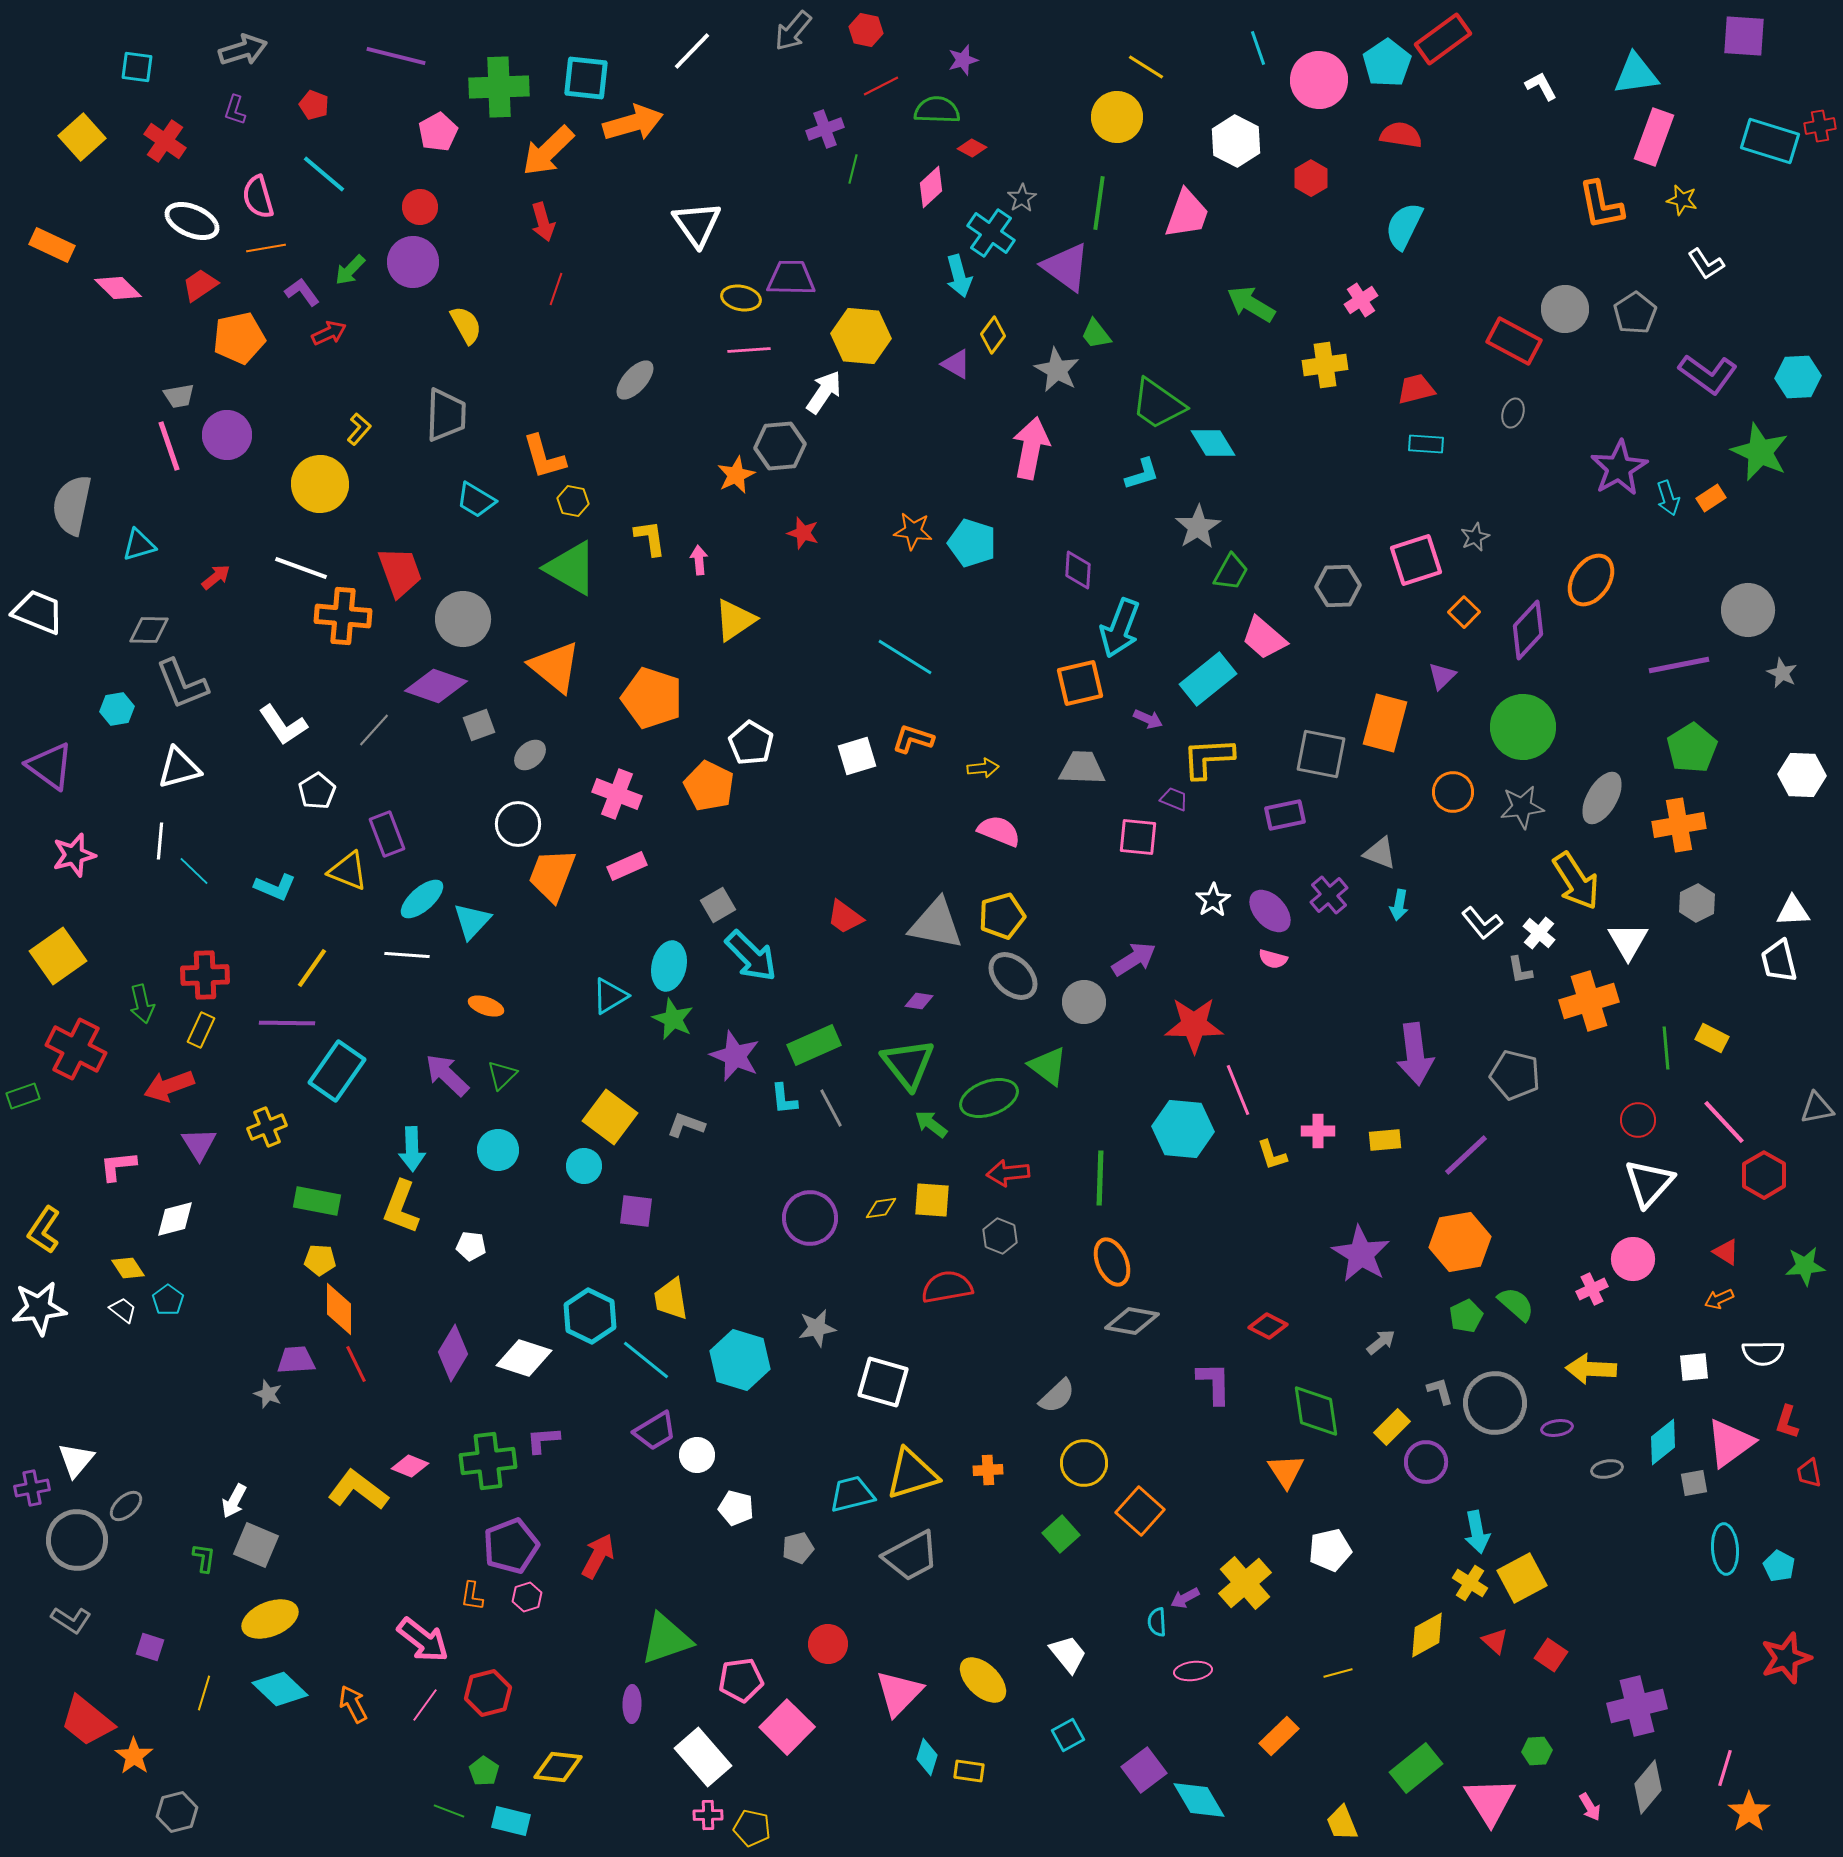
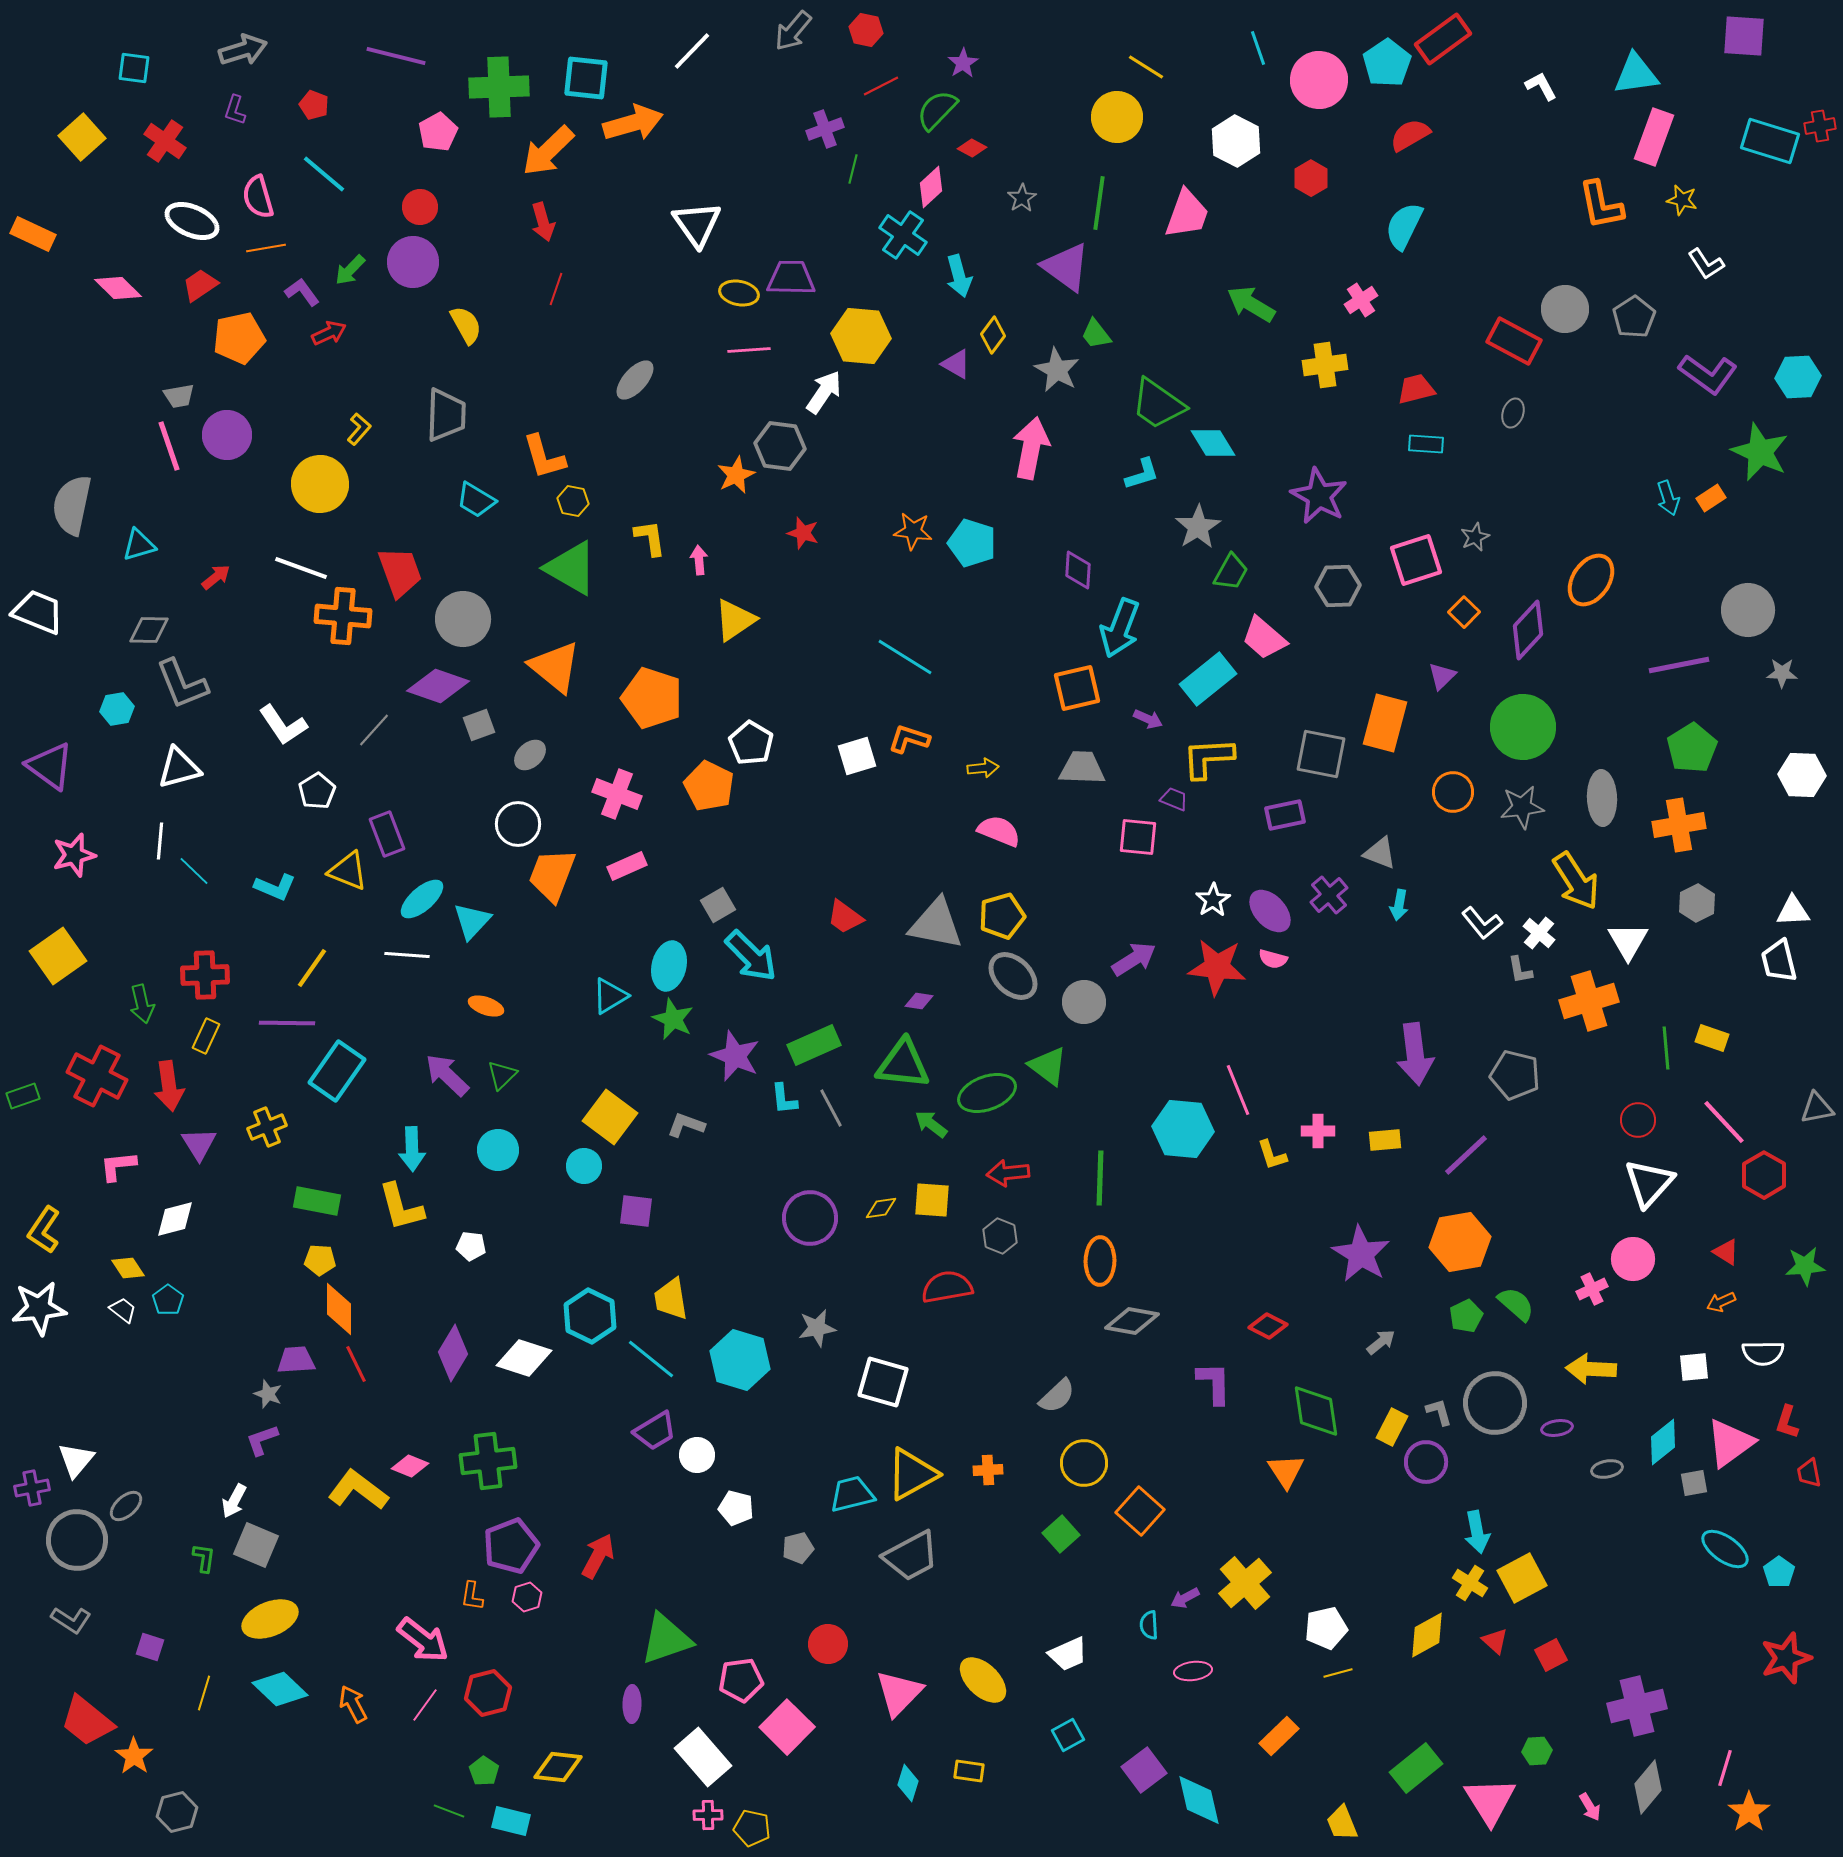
purple star at (963, 60): moved 3 px down; rotated 16 degrees counterclockwise
cyan square at (137, 67): moved 3 px left, 1 px down
green semicircle at (937, 110): rotated 48 degrees counterclockwise
red semicircle at (1401, 135): moved 9 px right; rotated 39 degrees counterclockwise
cyan cross at (991, 233): moved 88 px left, 2 px down
orange rectangle at (52, 245): moved 19 px left, 11 px up
yellow ellipse at (741, 298): moved 2 px left, 5 px up
gray pentagon at (1635, 313): moved 1 px left, 4 px down
gray hexagon at (780, 446): rotated 12 degrees clockwise
purple star at (1619, 468): moved 300 px left, 28 px down; rotated 14 degrees counterclockwise
gray star at (1782, 673): rotated 24 degrees counterclockwise
orange square at (1080, 683): moved 3 px left, 5 px down
purple diamond at (436, 686): moved 2 px right
orange L-shape at (913, 739): moved 4 px left
gray ellipse at (1602, 798): rotated 32 degrees counterclockwise
red star at (1194, 1025): moved 23 px right, 58 px up; rotated 6 degrees clockwise
yellow rectangle at (201, 1030): moved 5 px right, 6 px down
yellow rectangle at (1712, 1038): rotated 8 degrees counterclockwise
red cross at (76, 1049): moved 21 px right, 27 px down
green triangle at (908, 1064): moved 5 px left; rotated 46 degrees counterclockwise
red arrow at (169, 1086): rotated 78 degrees counterclockwise
green ellipse at (989, 1098): moved 2 px left, 5 px up
yellow L-shape at (401, 1207): rotated 36 degrees counterclockwise
orange ellipse at (1112, 1262): moved 12 px left, 1 px up; rotated 24 degrees clockwise
orange arrow at (1719, 1299): moved 2 px right, 3 px down
cyan line at (646, 1360): moved 5 px right, 1 px up
gray L-shape at (1440, 1391): moved 1 px left, 21 px down
yellow rectangle at (1392, 1427): rotated 18 degrees counterclockwise
purple L-shape at (543, 1440): moved 281 px left; rotated 15 degrees counterclockwise
yellow triangle at (912, 1474): rotated 12 degrees counterclockwise
cyan ellipse at (1725, 1549): rotated 51 degrees counterclockwise
white pentagon at (1330, 1550): moved 4 px left, 78 px down
cyan pentagon at (1779, 1566): moved 6 px down; rotated 8 degrees clockwise
cyan semicircle at (1157, 1622): moved 8 px left, 3 px down
white trapezoid at (1068, 1654): rotated 105 degrees clockwise
red square at (1551, 1655): rotated 28 degrees clockwise
cyan diamond at (927, 1757): moved 19 px left, 26 px down
cyan diamond at (1199, 1800): rotated 18 degrees clockwise
